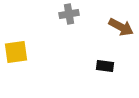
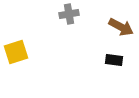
yellow square: rotated 10 degrees counterclockwise
black rectangle: moved 9 px right, 6 px up
